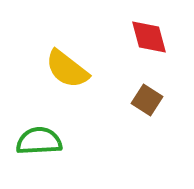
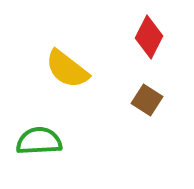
red diamond: rotated 42 degrees clockwise
